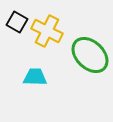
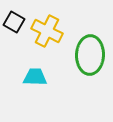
black square: moved 3 px left
green ellipse: rotated 48 degrees clockwise
